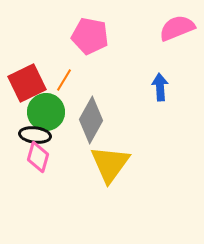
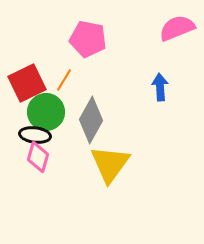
pink pentagon: moved 2 px left, 3 px down
